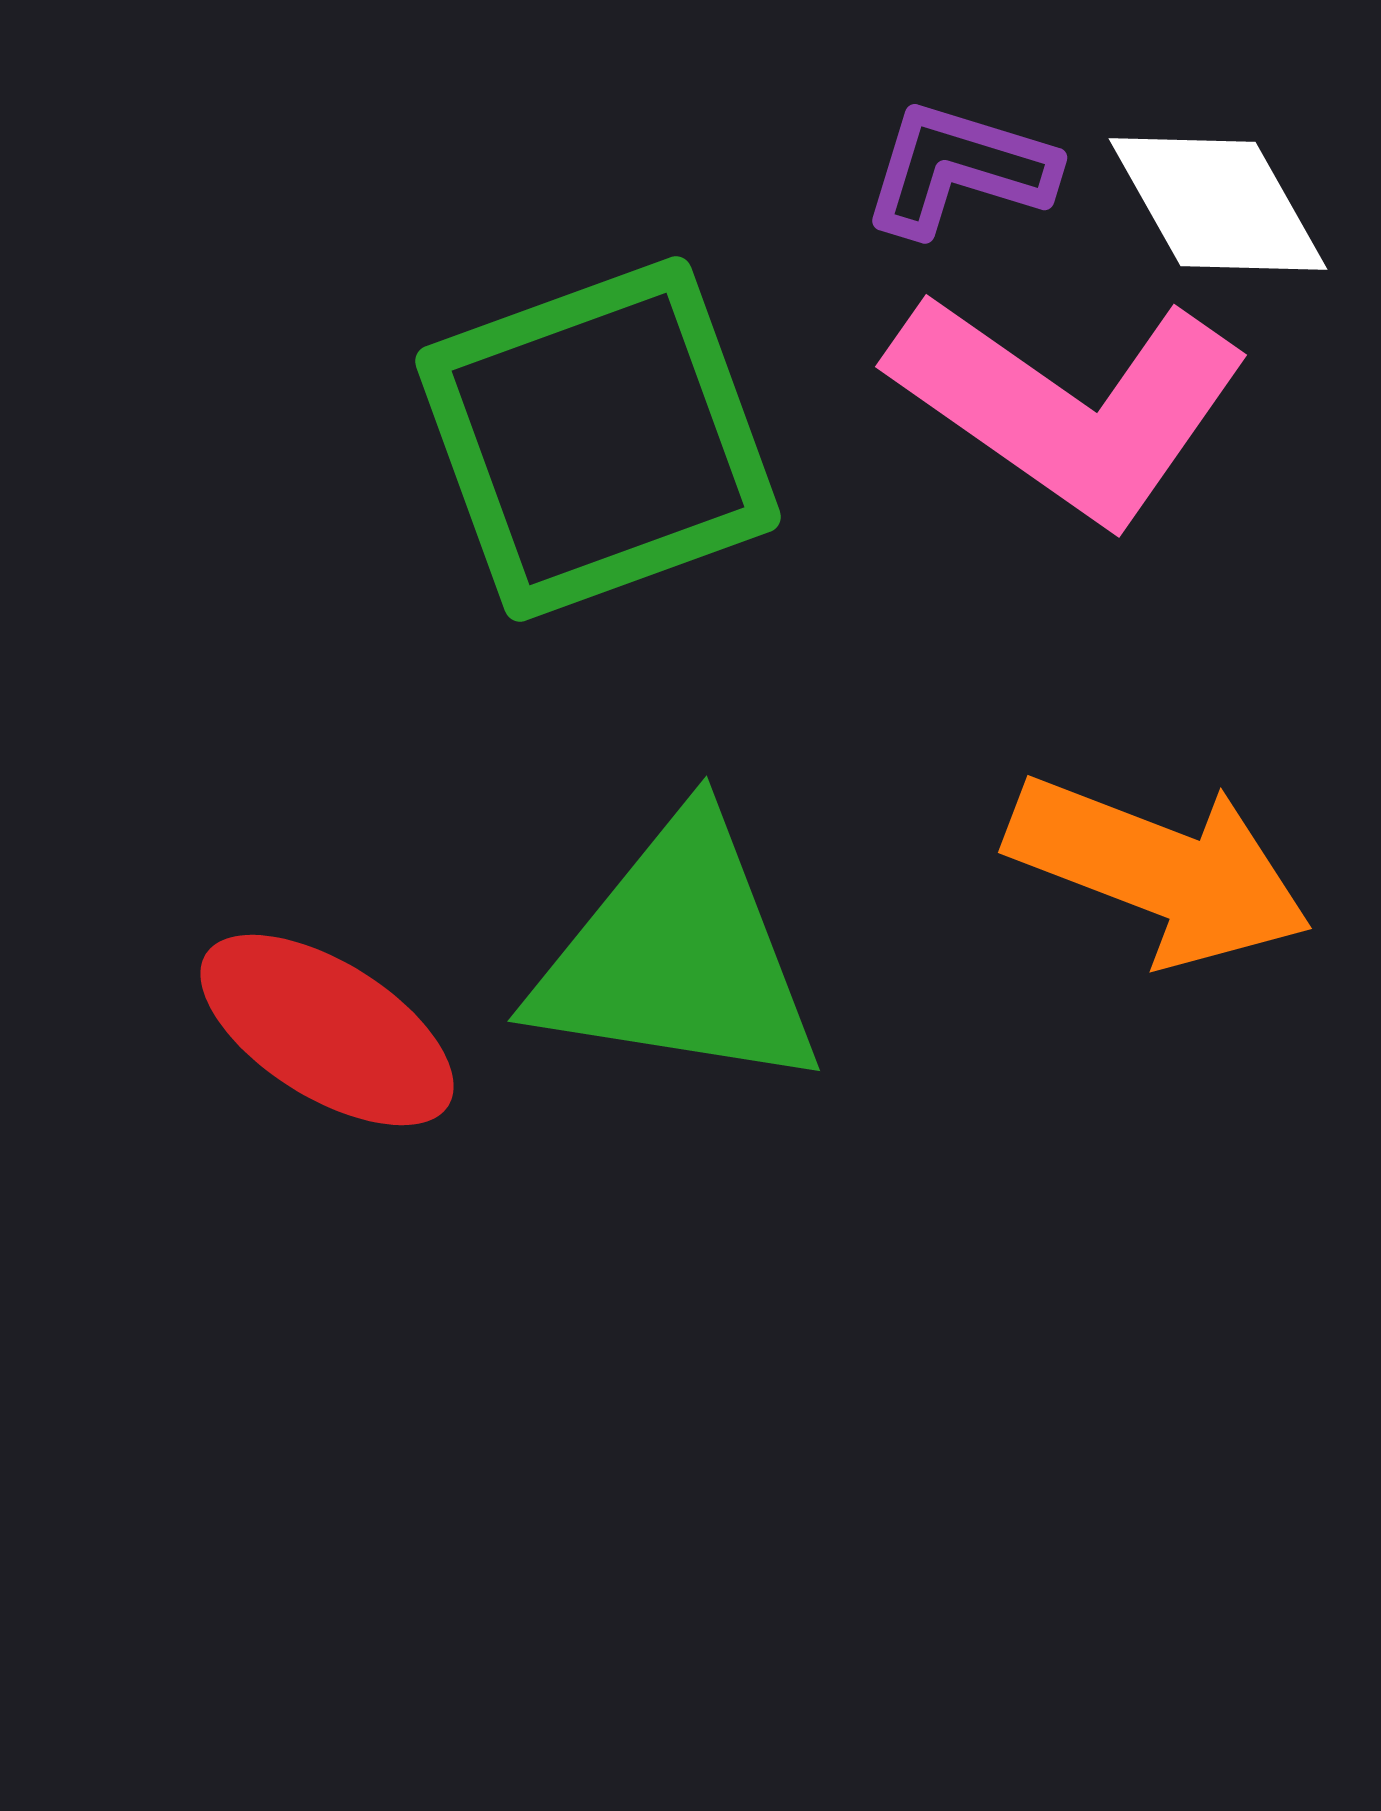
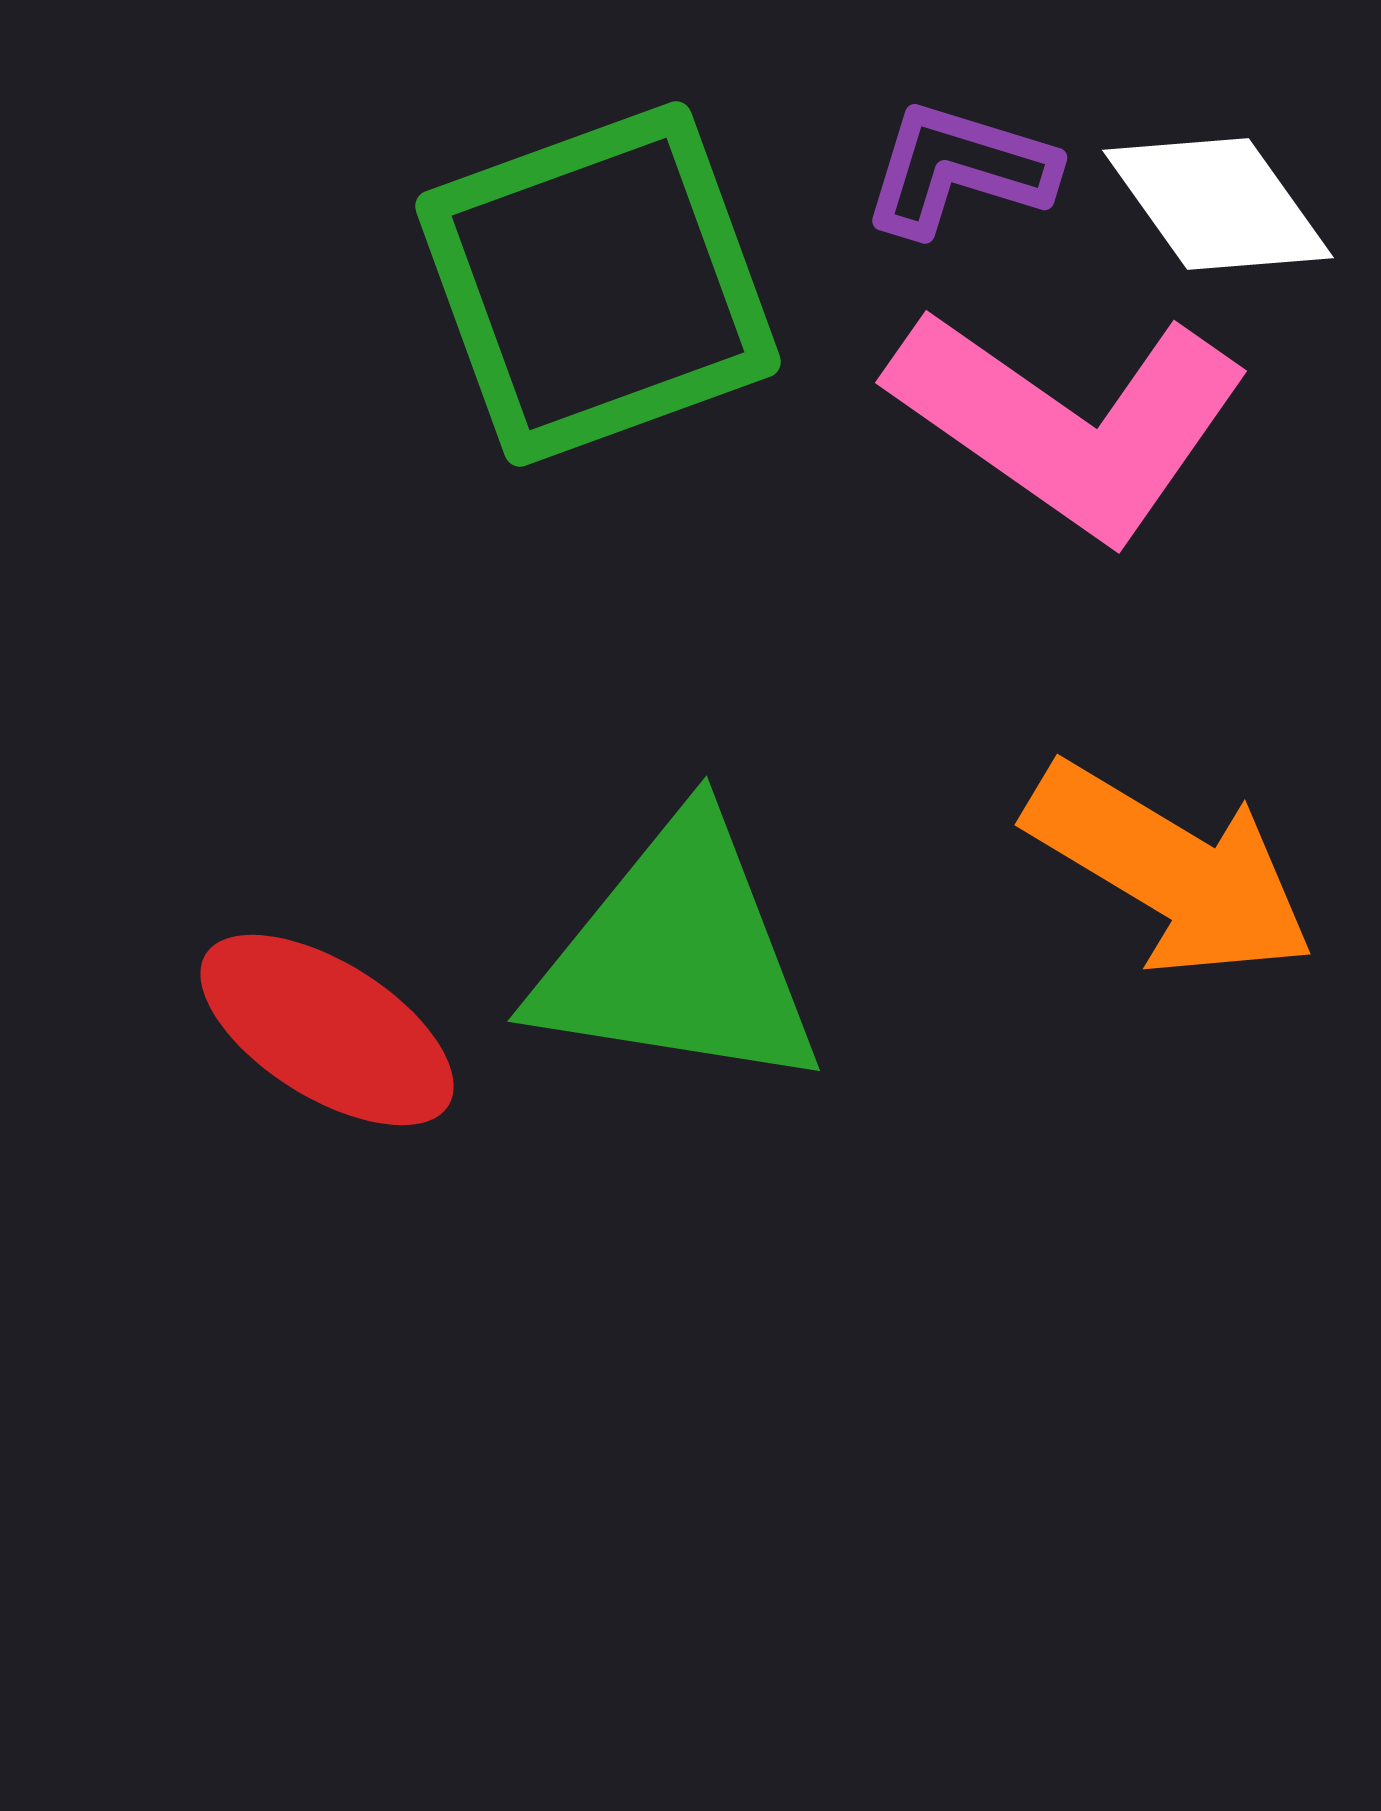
white diamond: rotated 6 degrees counterclockwise
pink L-shape: moved 16 px down
green square: moved 155 px up
orange arrow: moved 11 px right; rotated 10 degrees clockwise
